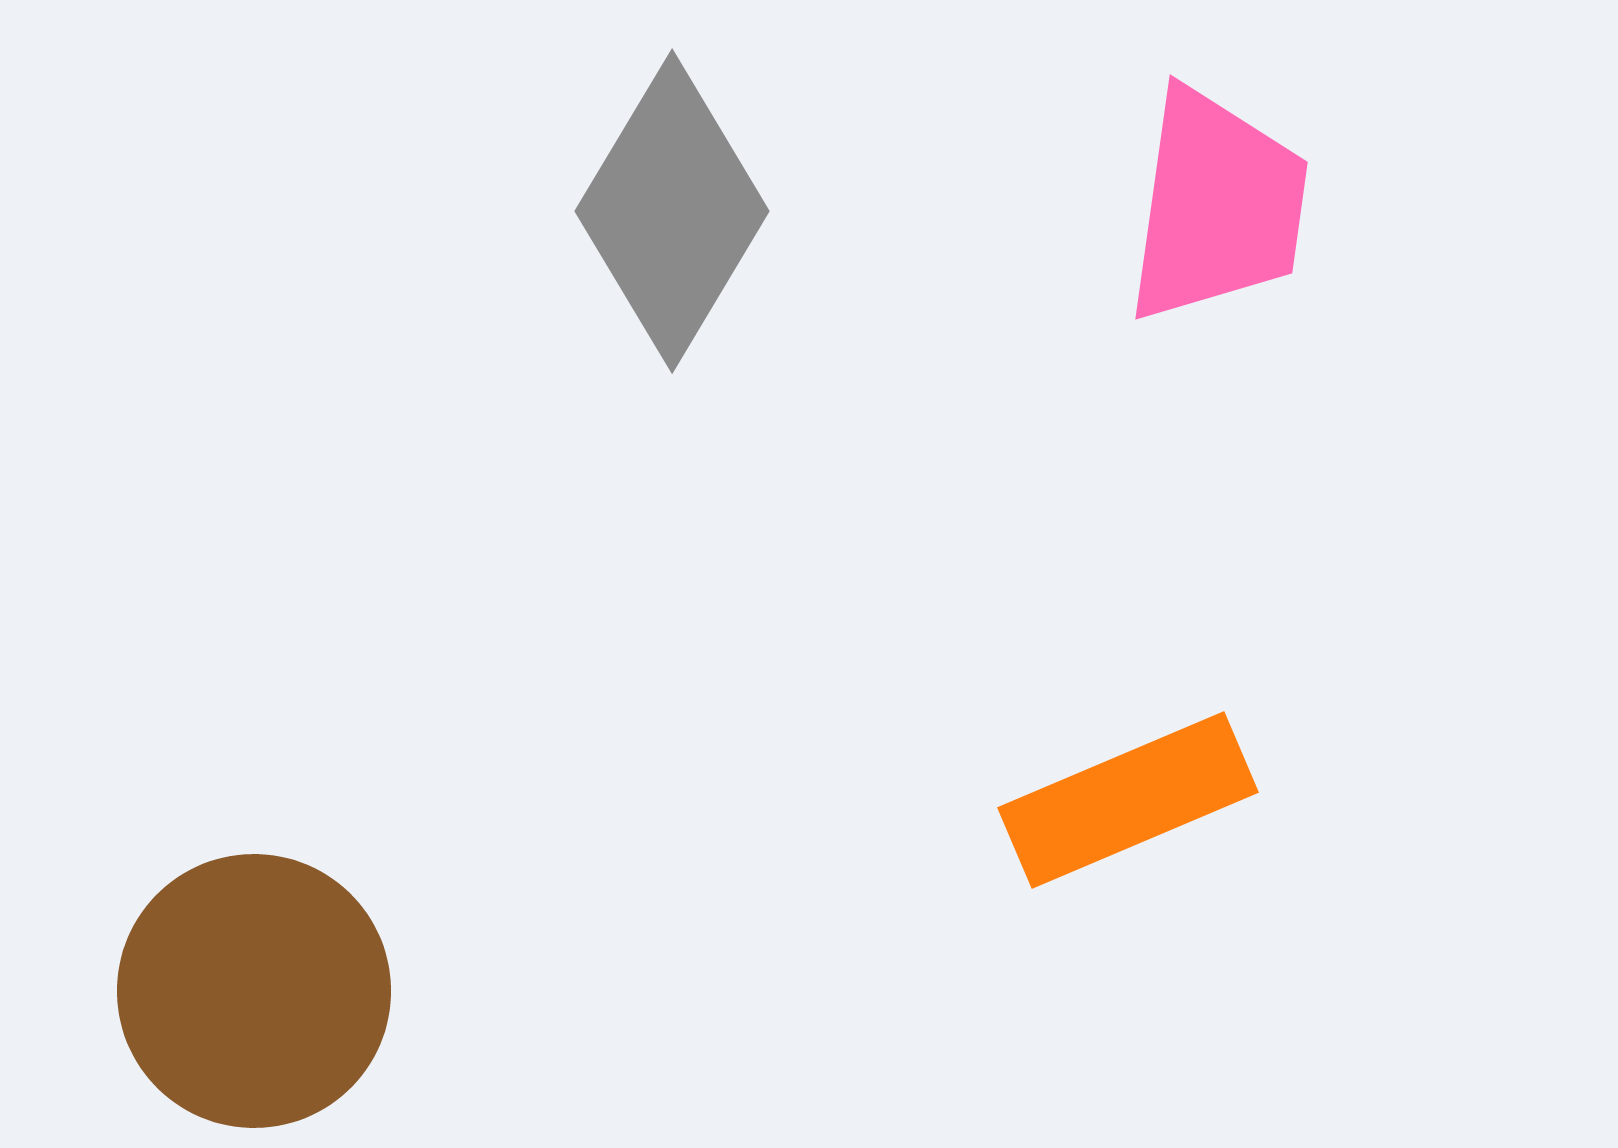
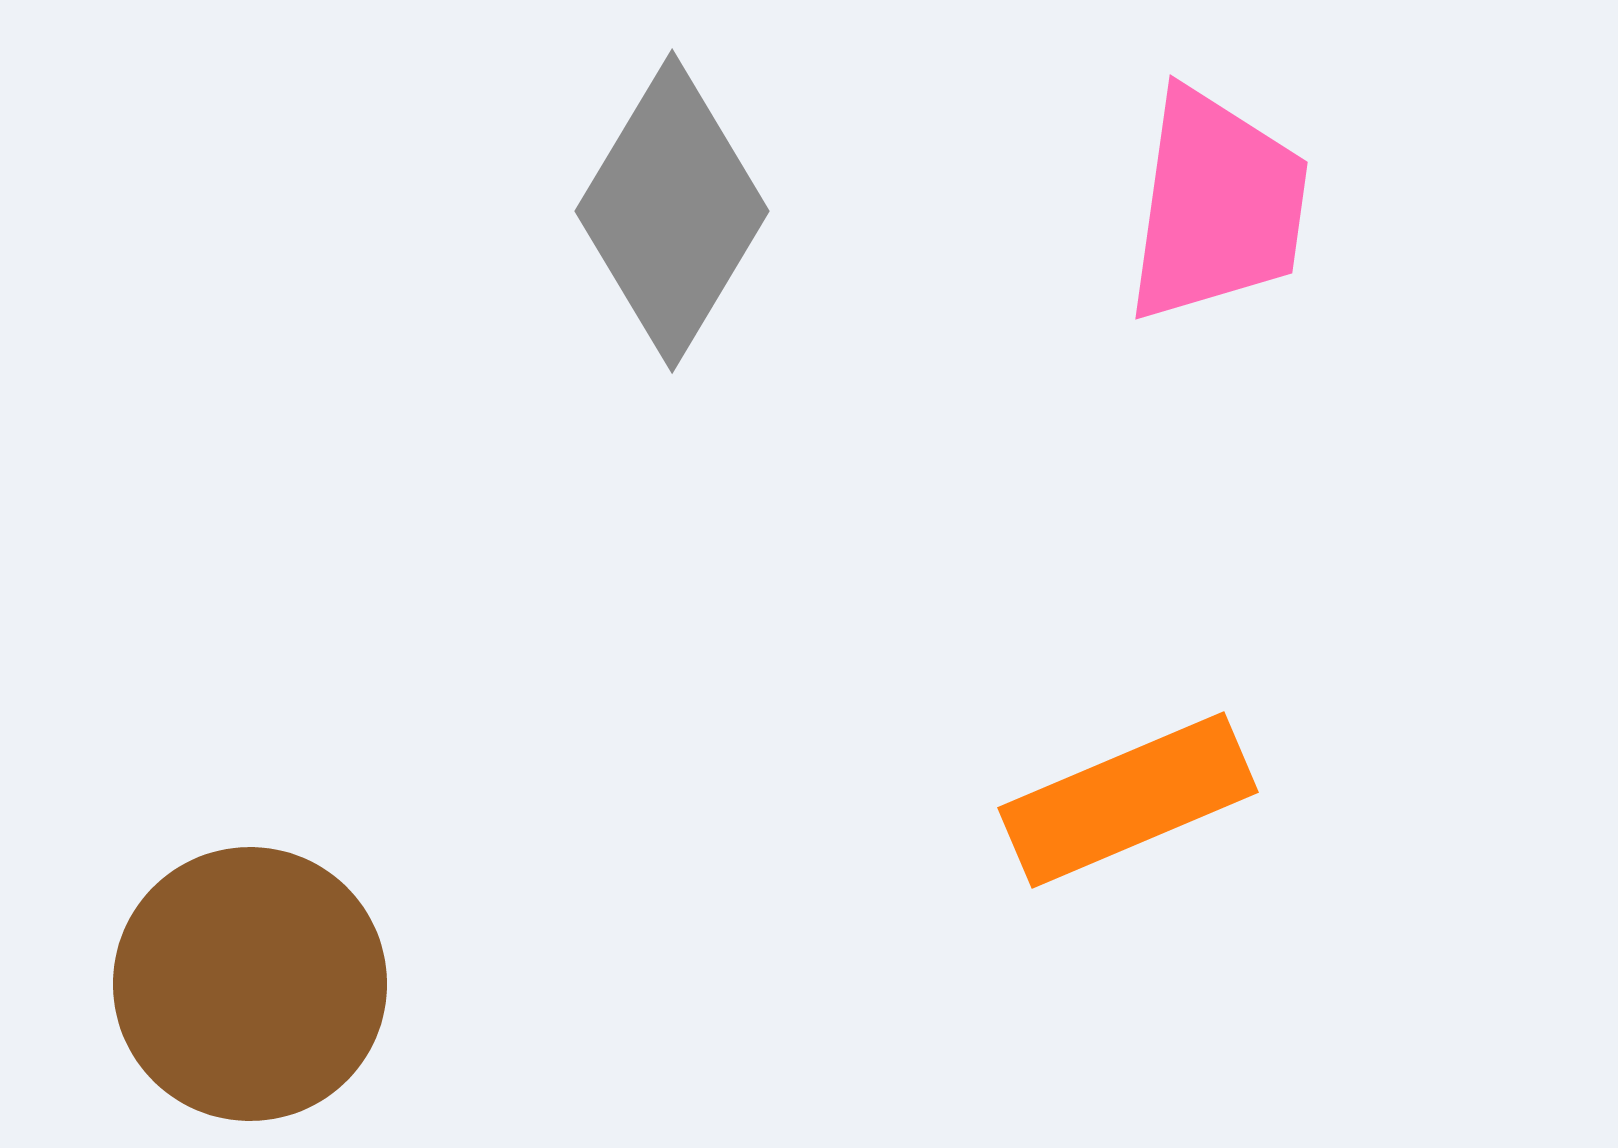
brown circle: moved 4 px left, 7 px up
